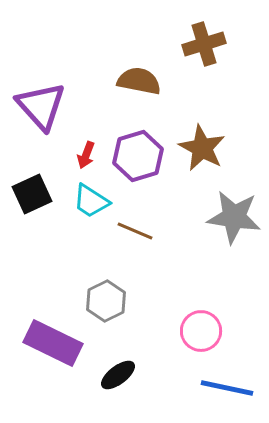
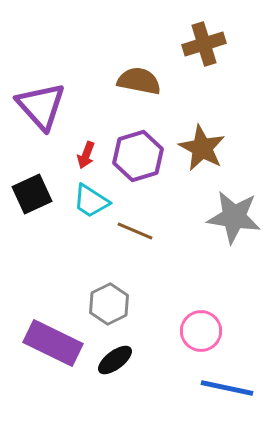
gray hexagon: moved 3 px right, 3 px down
black ellipse: moved 3 px left, 15 px up
